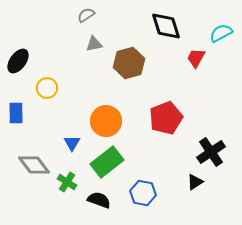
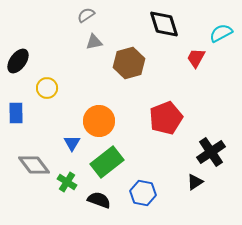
black diamond: moved 2 px left, 2 px up
gray triangle: moved 2 px up
orange circle: moved 7 px left
